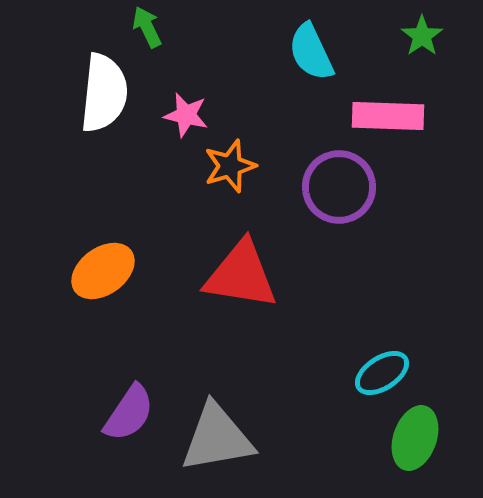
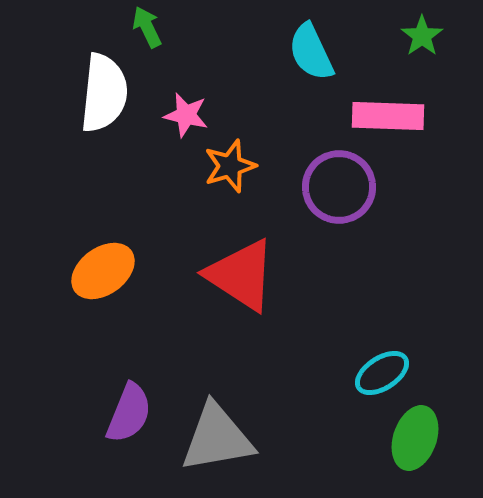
red triangle: rotated 24 degrees clockwise
purple semicircle: rotated 12 degrees counterclockwise
